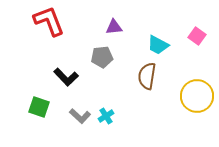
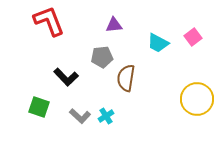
purple triangle: moved 2 px up
pink square: moved 4 px left, 1 px down; rotated 18 degrees clockwise
cyan trapezoid: moved 2 px up
brown semicircle: moved 21 px left, 2 px down
yellow circle: moved 3 px down
